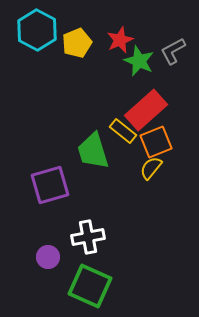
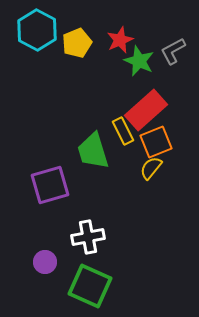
yellow rectangle: rotated 24 degrees clockwise
purple circle: moved 3 px left, 5 px down
